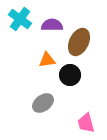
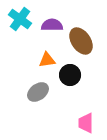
brown ellipse: moved 2 px right, 1 px up; rotated 60 degrees counterclockwise
gray ellipse: moved 5 px left, 11 px up
pink trapezoid: rotated 15 degrees clockwise
